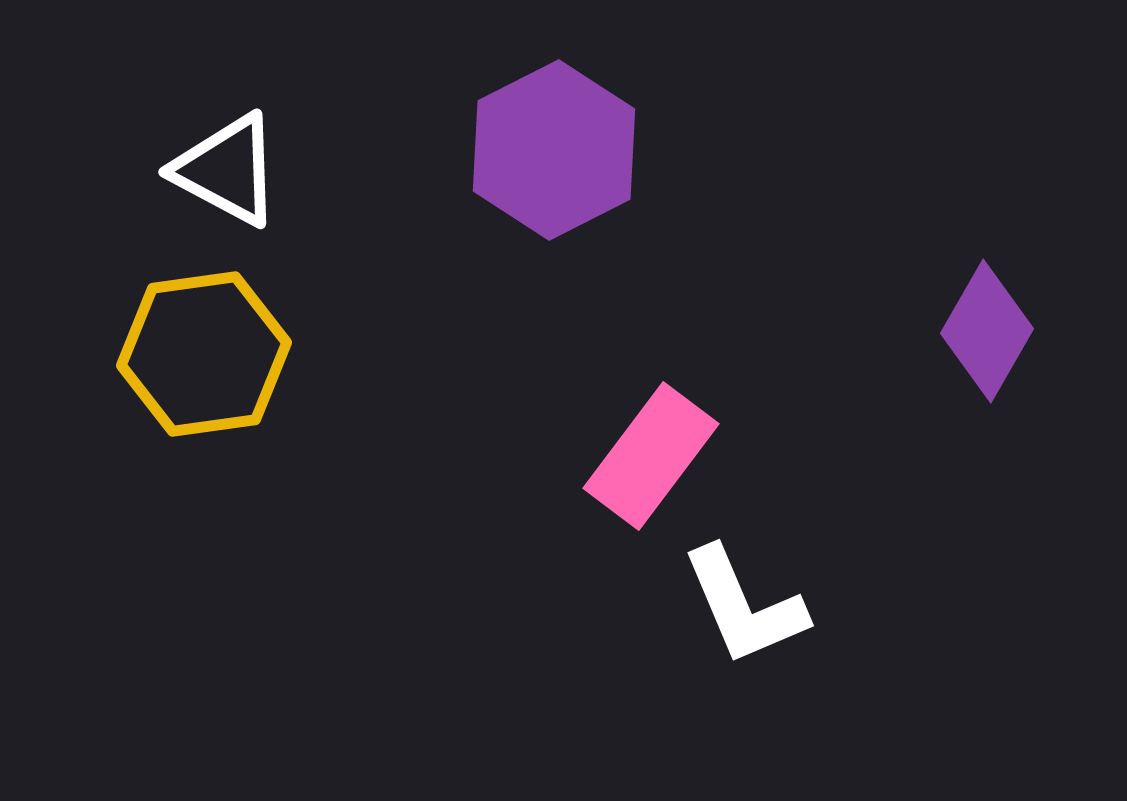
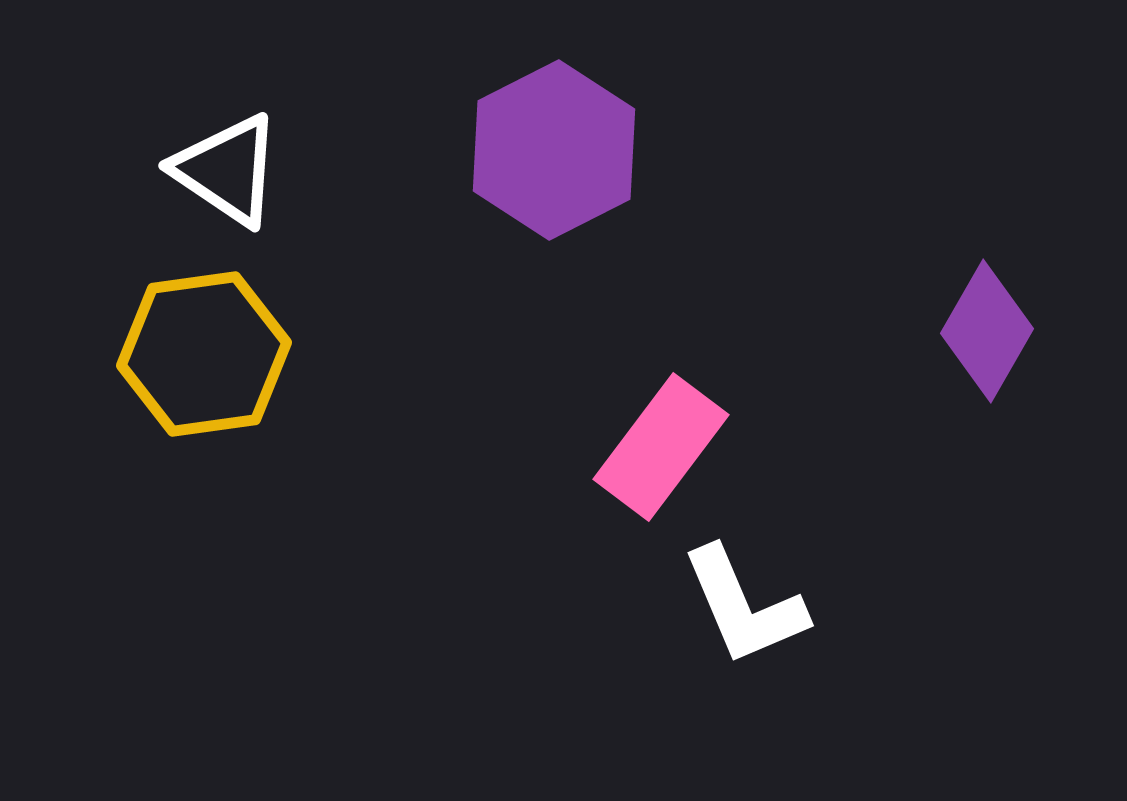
white triangle: rotated 6 degrees clockwise
pink rectangle: moved 10 px right, 9 px up
